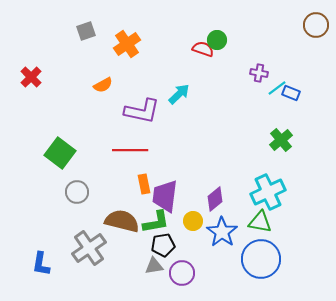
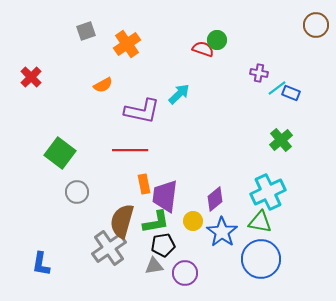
brown semicircle: rotated 88 degrees counterclockwise
gray cross: moved 20 px right
purple circle: moved 3 px right
